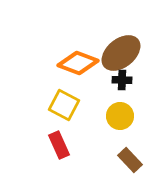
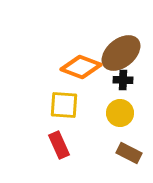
orange diamond: moved 3 px right, 4 px down
black cross: moved 1 px right
yellow square: rotated 24 degrees counterclockwise
yellow circle: moved 3 px up
brown rectangle: moved 1 px left, 7 px up; rotated 20 degrees counterclockwise
